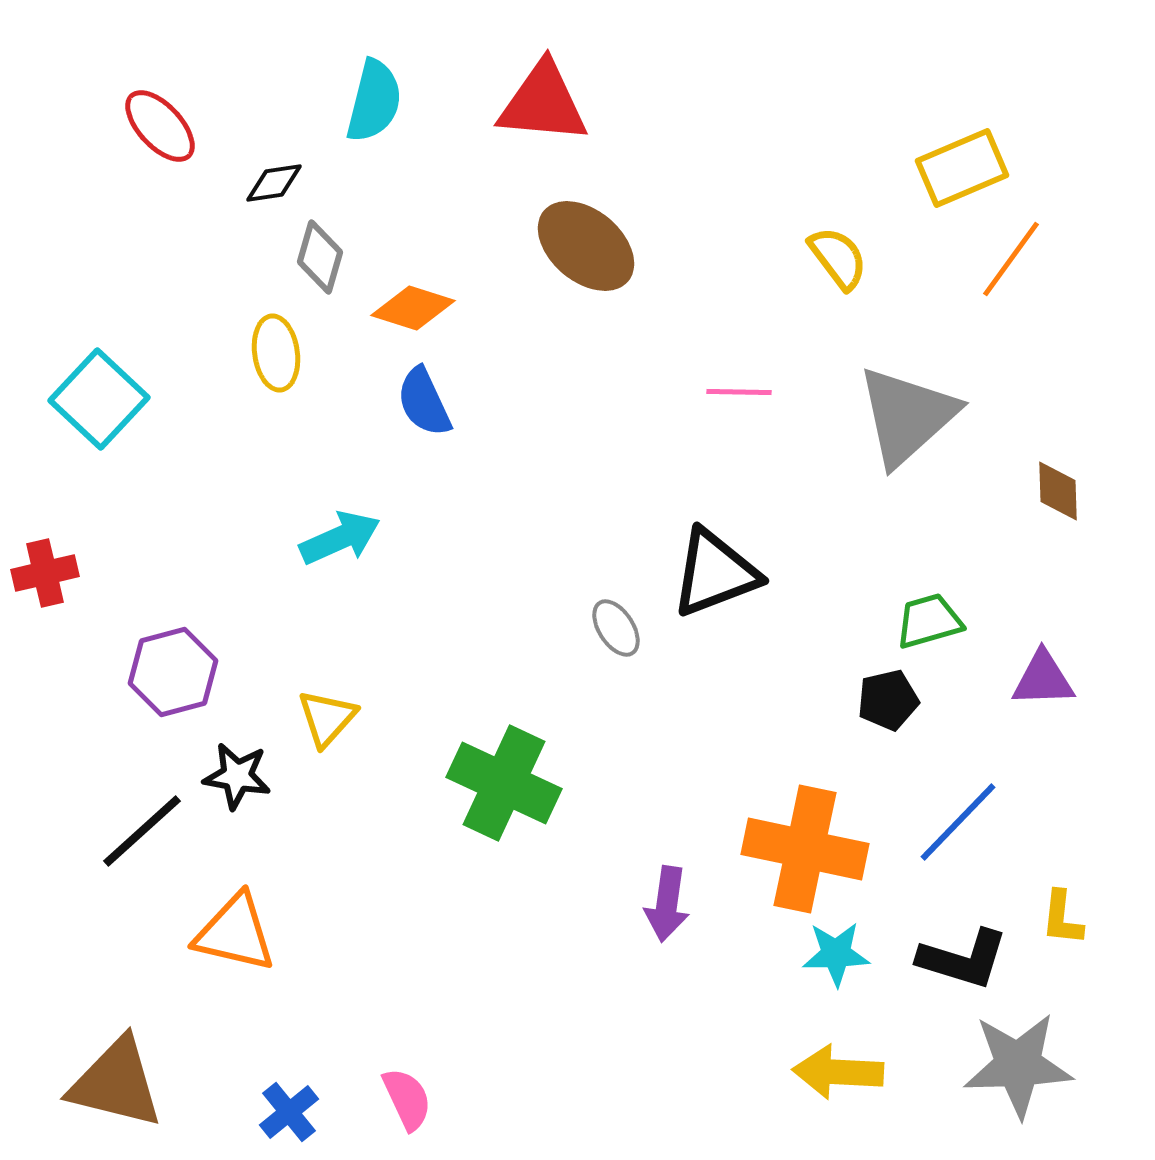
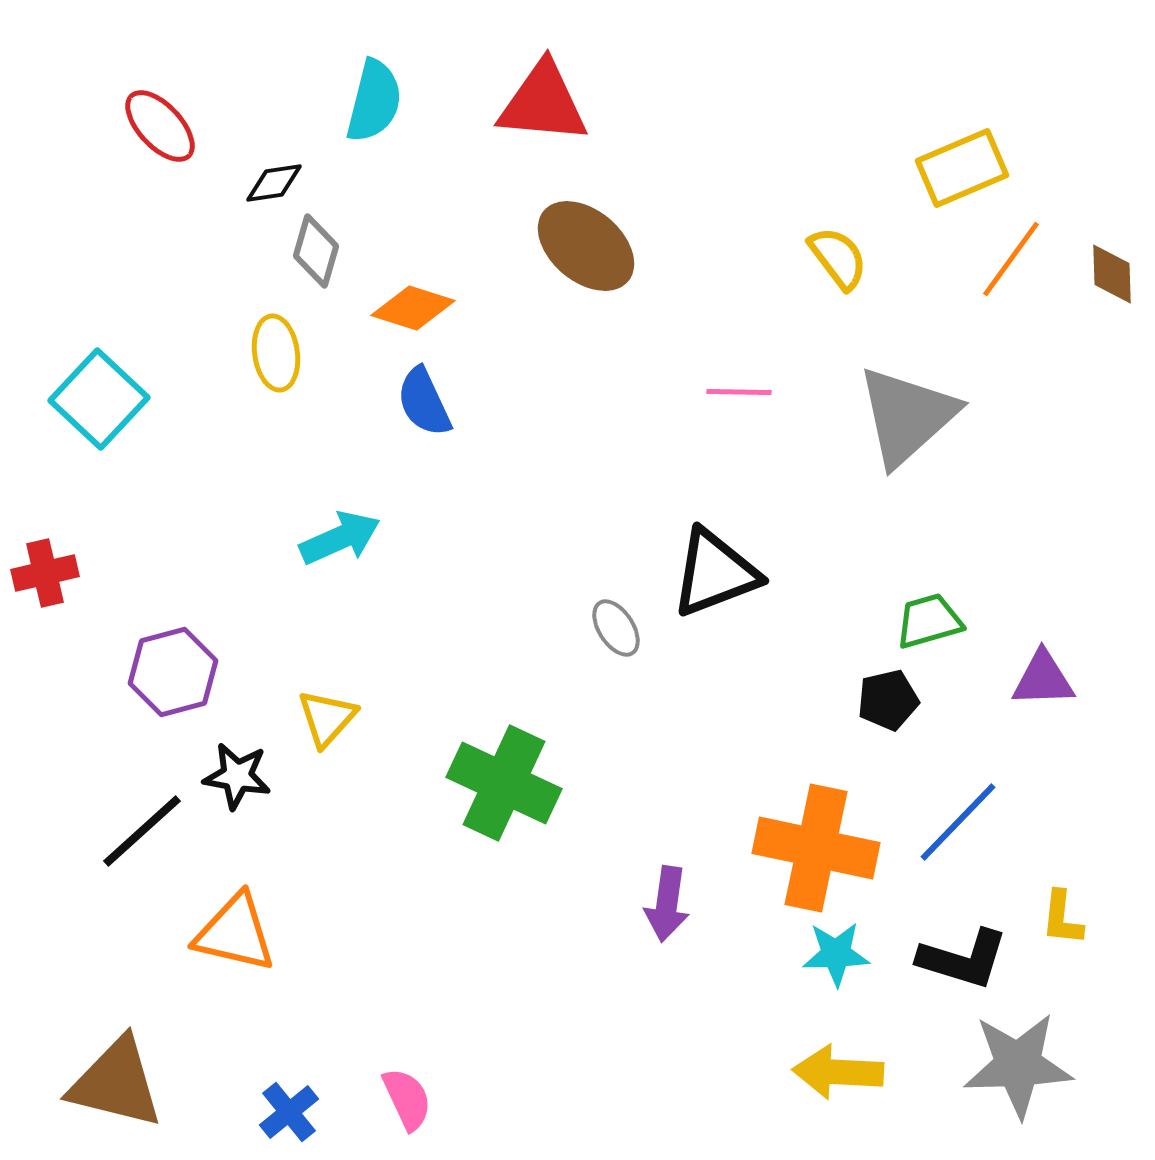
gray diamond: moved 4 px left, 6 px up
brown diamond: moved 54 px right, 217 px up
orange cross: moved 11 px right, 1 px up
